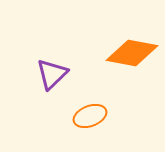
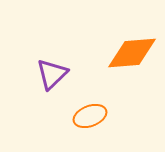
orange diamond: rotated 15 degrees counterclockwise
